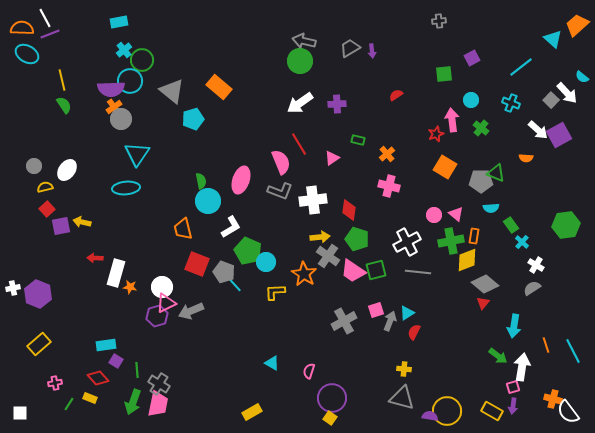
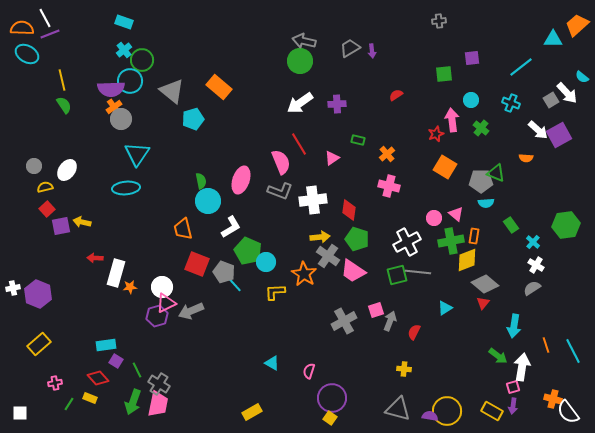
cyan rectangle at (119, 22): moved 5 px right; rotated 30 degrees clockwise
cyan triangle at (553, 39): rotated 42 degrees counterclockwise
purple square at (472, 58): rotated 21 degrees clockwise
gray square at (551, 100): rotated 14 degrees clockwise
cyan semicircle at (491, 208): moved 5 px left, 5 px up
pink circle at (434, 215): moved 3 px down
cyan cross at (522, 242): moved 11 px right
green square at (376, 270): moved 21 px right, 5 px down
orange star at (130, 287): rotated 16 degrees counterclockwise
cyan triangle at (407, 313): moved 38 px right, 5 px up
green line at (137, 370): rotated 21 degrees counterclockwise
gray triangle at (402, 398): moved 4 px left, 11 px down
